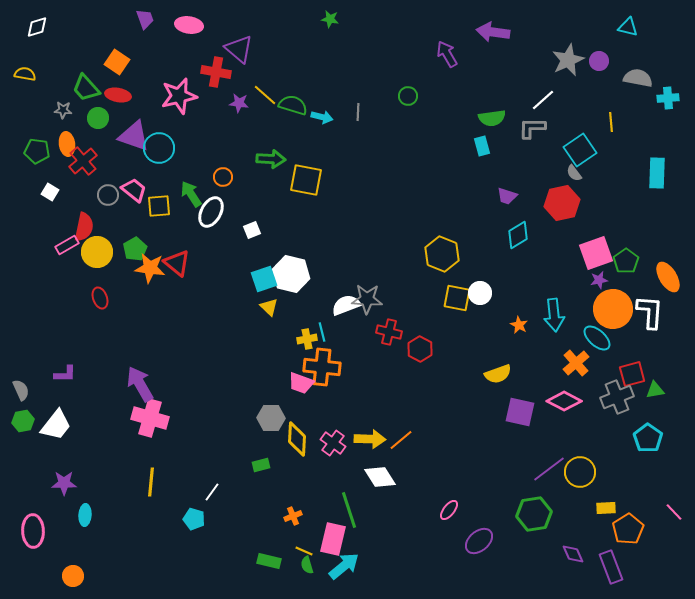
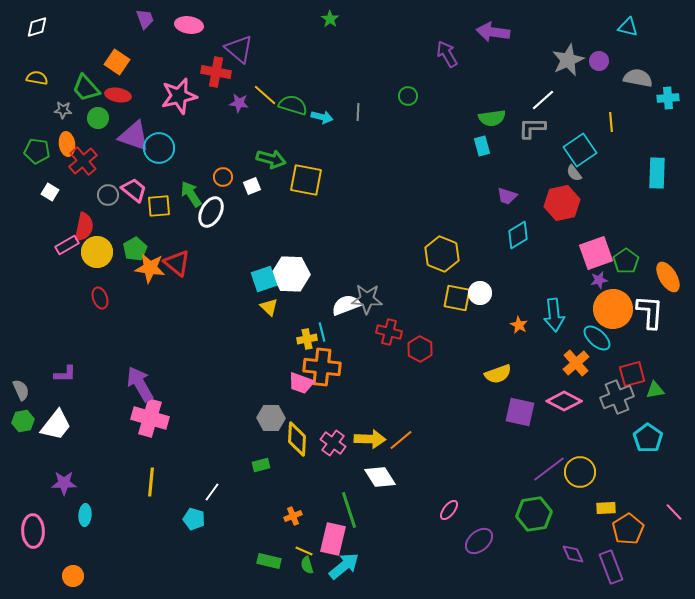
green star at (330, 19): rotated 24 degrees clockwise
yellow semicircle at (25, 74): moved 12 px right, 4 px down
green arrow at (271, 159): rotated 12 degrees clockwise
white square at (252, 230): moved 44 px up
white hexagon at (291, 274): rotated 12 degrees counterclockwise
